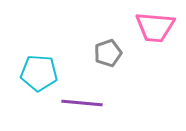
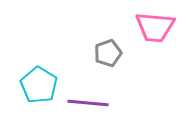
cyan pentagon: moved 12 px down; rotated 27 degrees clockwise
purple line: moved 6 px right
